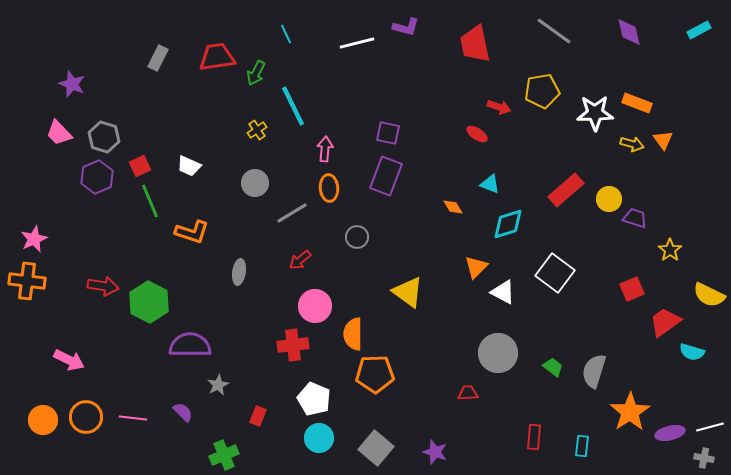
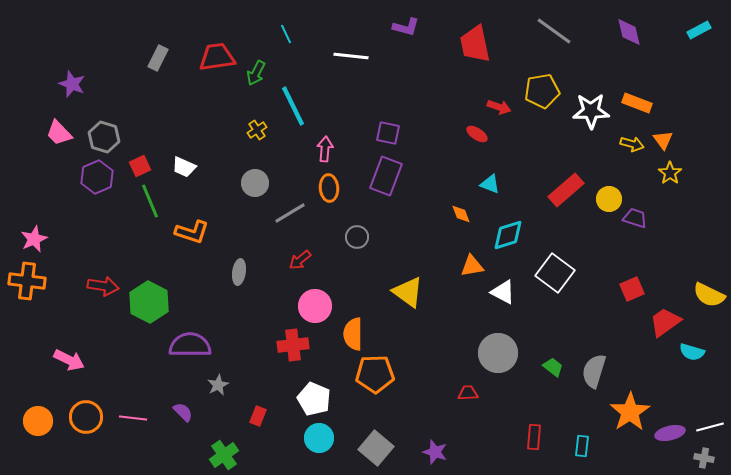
white line at (357, 43): moved 6 px left, 13 px down; rotated 20 degrees clockwise
white star at (595, 113): moved 4 px left, 2 px up
white trapezoid at (189, 166): moved 5 px left, 1 px down
orange diamond at (453, 207): moved 8 px right, 7 px down; rotated 10 degrees clockwise
gray line at (292, 213): moved 2 px left
cyan diamond at (508, 224): moved 11 px down
yellow star at (670, 250): moved 77 px up
orange triangle at (476, 267): moved 4 px left, 1 px up; rotated 35 degrees clockwise
orange circle at (43, 420): moved 5 px left, 1 px down
green cross at (224, 455): rotated 12 degrees counterclockwise
